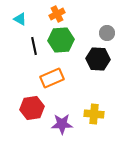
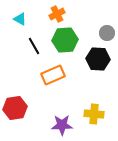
green hexagon: moved 4 px right
black line: rotated 18 degrees counterclockwise
orange rectangle: moved 1 px right, 3 px up
red hexagon: moved 17 px left
purple star: moved 1 px down
